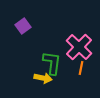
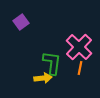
purple square: moved 2 px left, 4 px up
orange line: moved 1 px left
yellow arrow: rotated 18 degrees counterclockwise
